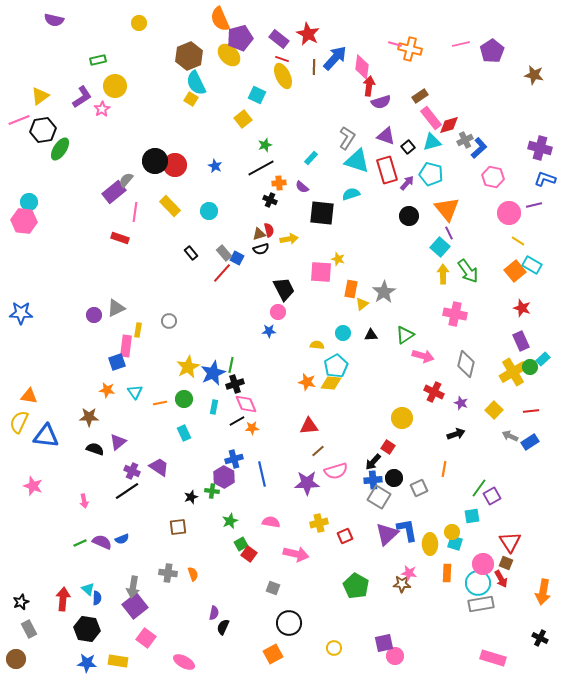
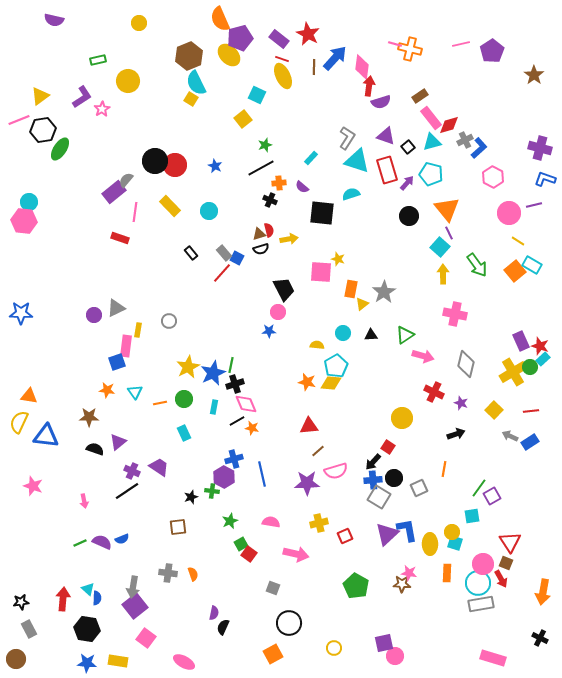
brown star at (534, 75): rotated 24 degrees clockwise
yellow circle at (115, 86): moved 13 px right, 5 px up
pink hexagon at (493, 177): rotated 15 degrees clockwise
green arrow at (468, 271): moved 9 px right, 6 px up
red star at (522, 308): moved 18 px right, 38 px down
orange star at (252, 428): rotated 16 degrees clockwise
black star at (21, 602): rotated 14 degrees clockwise
